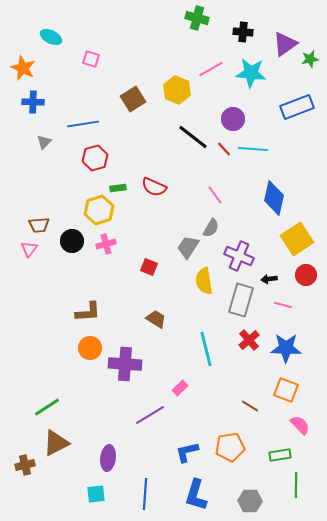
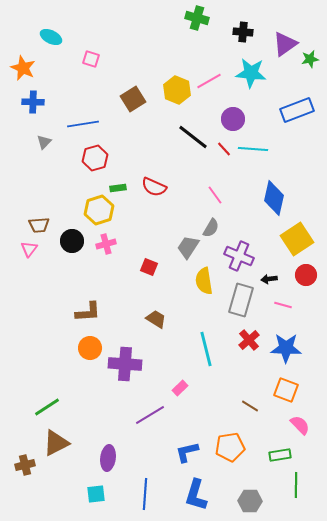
pink line at (211, 69): moved 2 px left, 12 px down
blue rectangle at (297, 107): moved 3 px down
